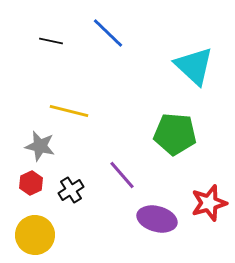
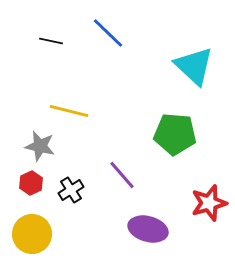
purple ellipse: moved 9 px left, 10 px down
yellow circle: moved 3 px left, 1 px up
